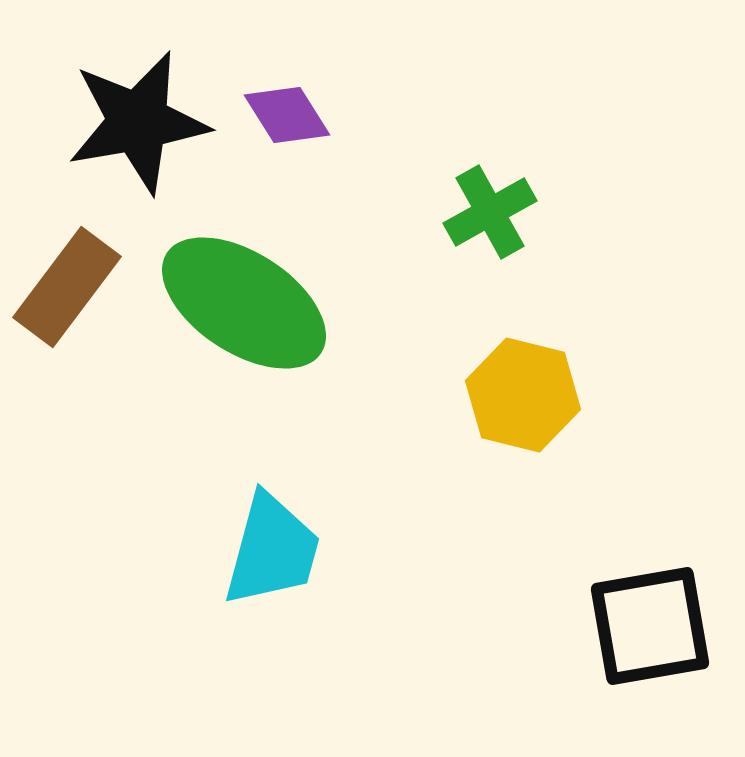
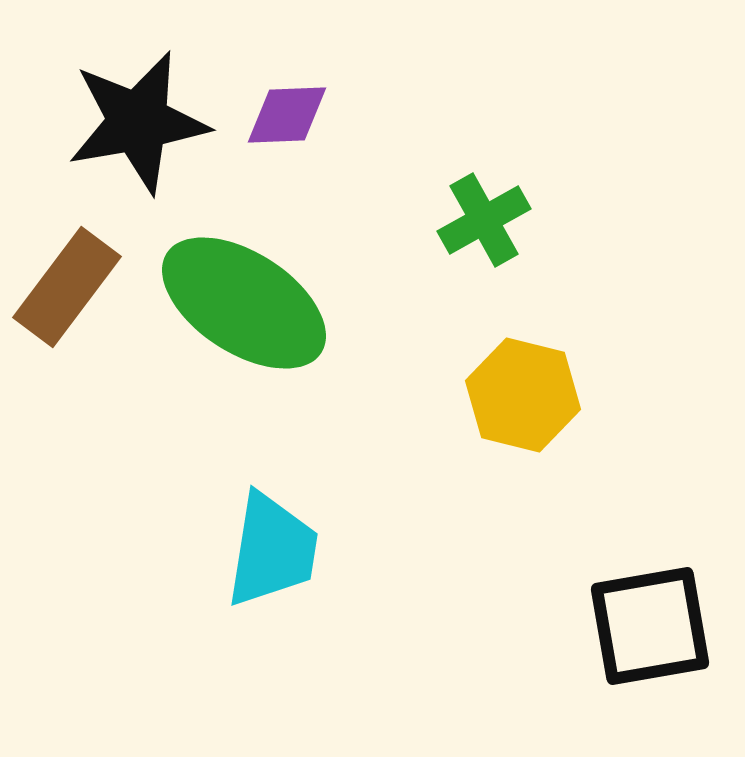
purple diamond: rotated 60 degrees counterclockwise
green cross: moved 6 px left, 8 px down
cyan trapezoid: rotated 6 degrees counterclockwise
